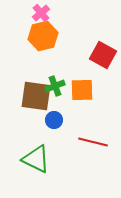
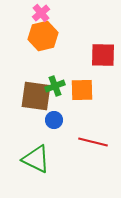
red square: rotated 28 degrees counterclockwise
